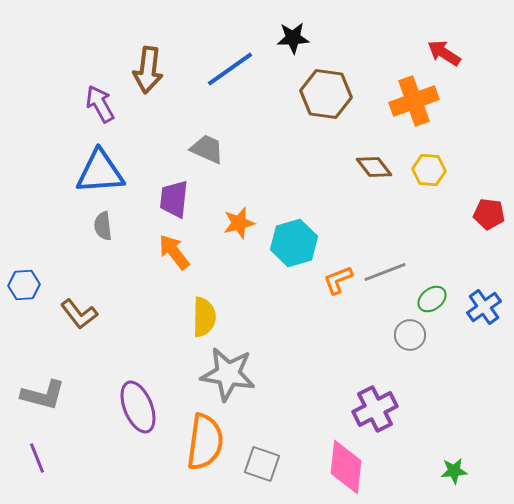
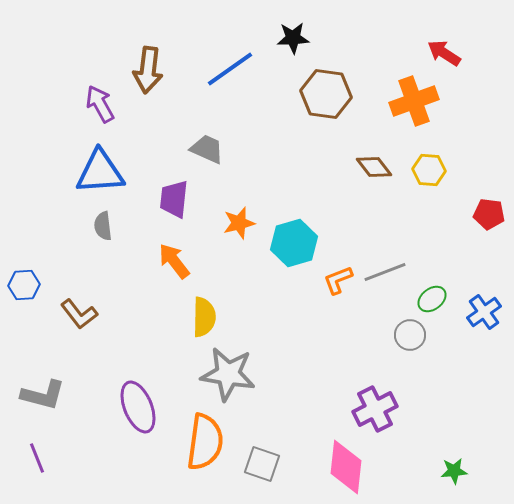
orange arrow: moved 9 px down
blue cross: moved 5 px down
